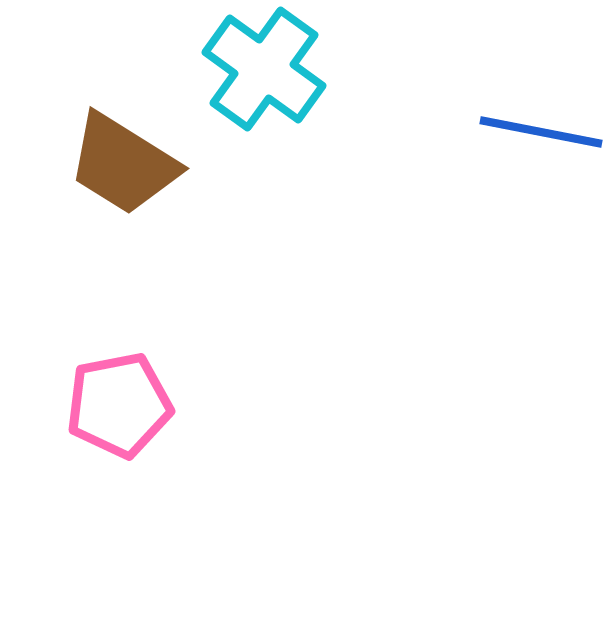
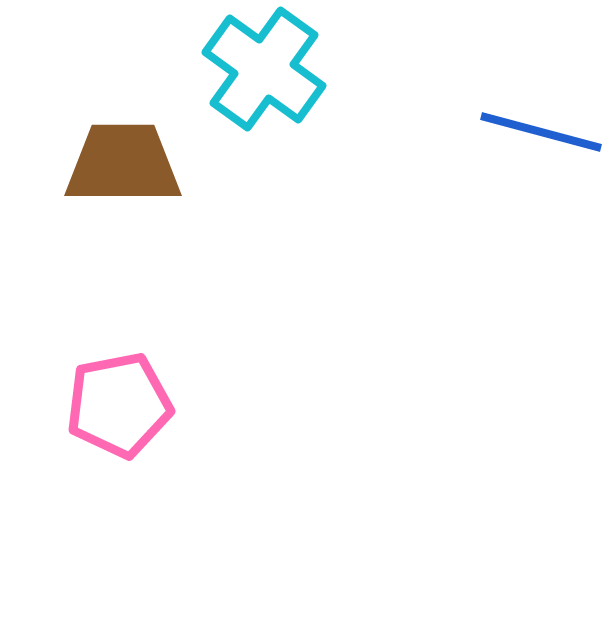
blue line: rotated 4 degrees clockwise
brown trapezoid: rotated 148 degrees clockwise
